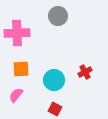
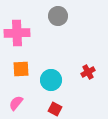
red cross: moved 3 px right
cyan circle: moved 3 px left
pink semicircle: moved 8 px down
